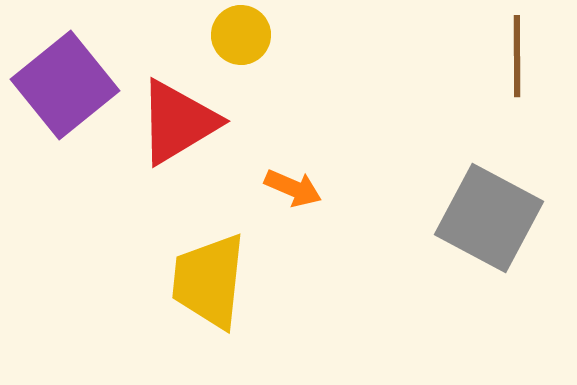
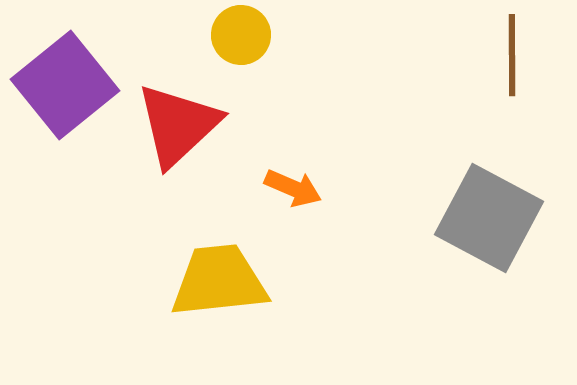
brown line: moved 5 px left, 1 px up
red triangle: moved 3 px down; rotated 12 degrees counterclockwise
yellow trapezoid: moved 10 px right; rotated 78 degrees clockwise
